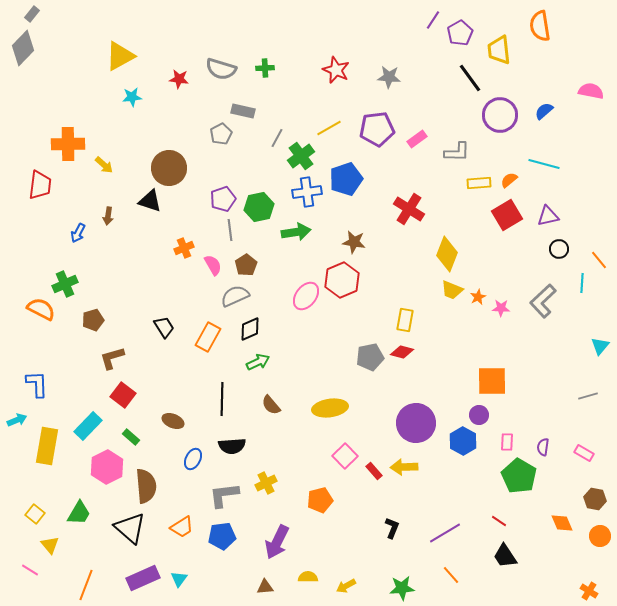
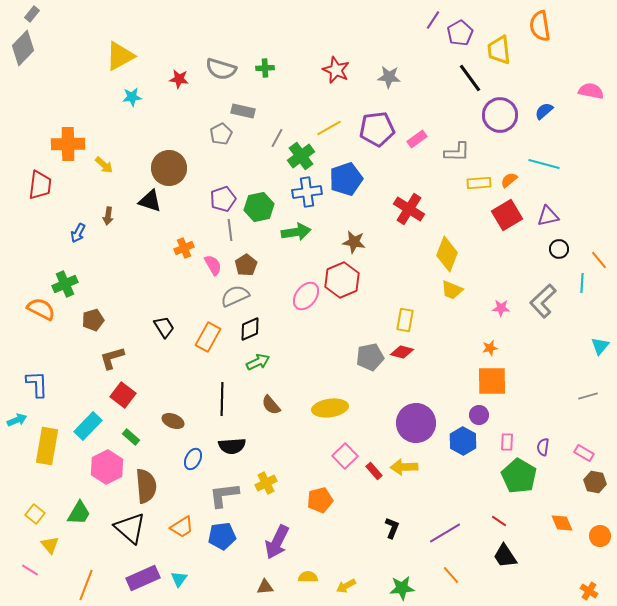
orange star at (478, 297): moved 12 px right, 51 px down; rotated 14 degrees clockwise
brown hexagon at (595, 499): moved 17 px up
